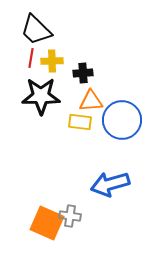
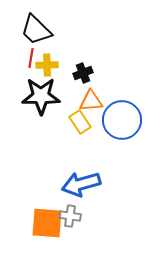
yellow cross: moved 5 px left, 4 px down
black cross: rotated 18 degrees counterclockwise
yellow rectangle: rotated 50 degrees clockwise
blue arrow: moved 29 px left
orange square: rotated 20 degrees counterclockwise
